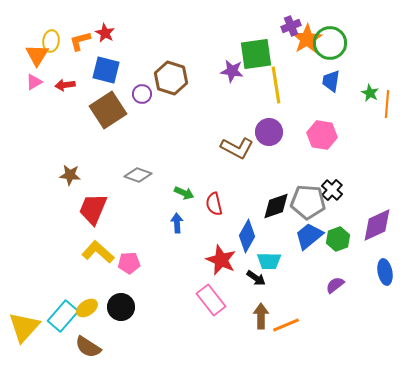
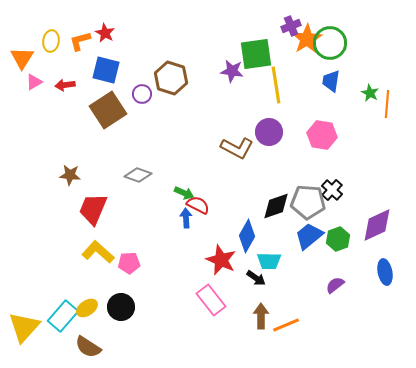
orange triangle at (37, 55): moved 15 px left, 3 px down
red semicircle at (214, 204): moved 16 px left, 1 px down; rotated 130 degrees clockwise
blue arrow at (177, 223): moved 9 px right, 5 px up
